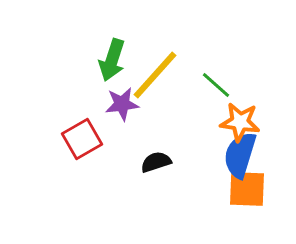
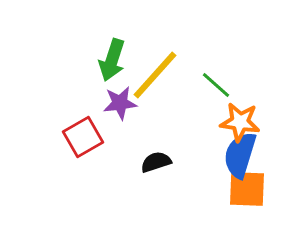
purple star: moved 2 px left, 1 px up
red square: moved 1 px right, 2 px up
